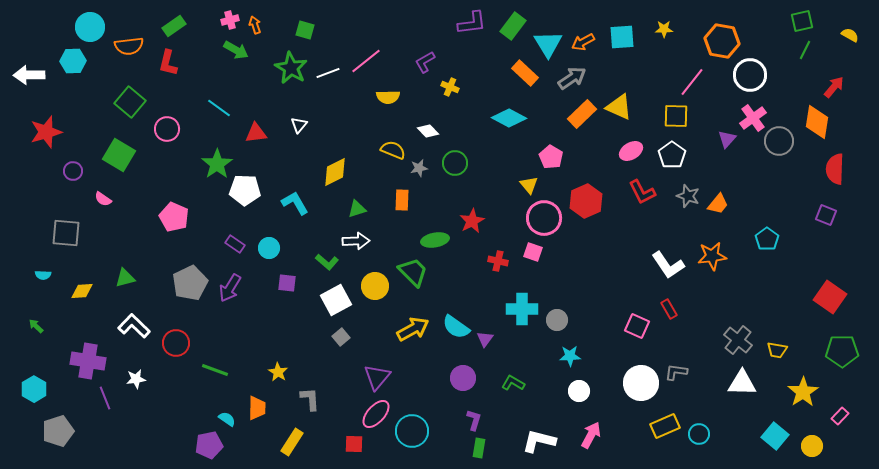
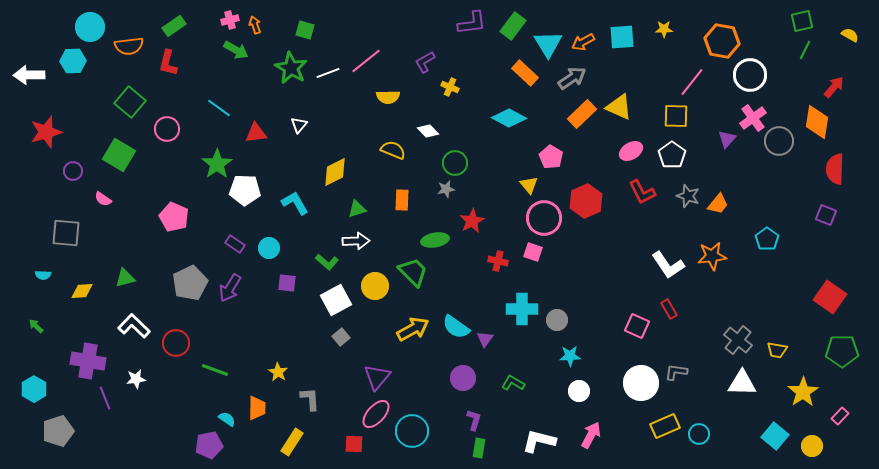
gray star at (419, 168): moved 27 px right, 21 px down
